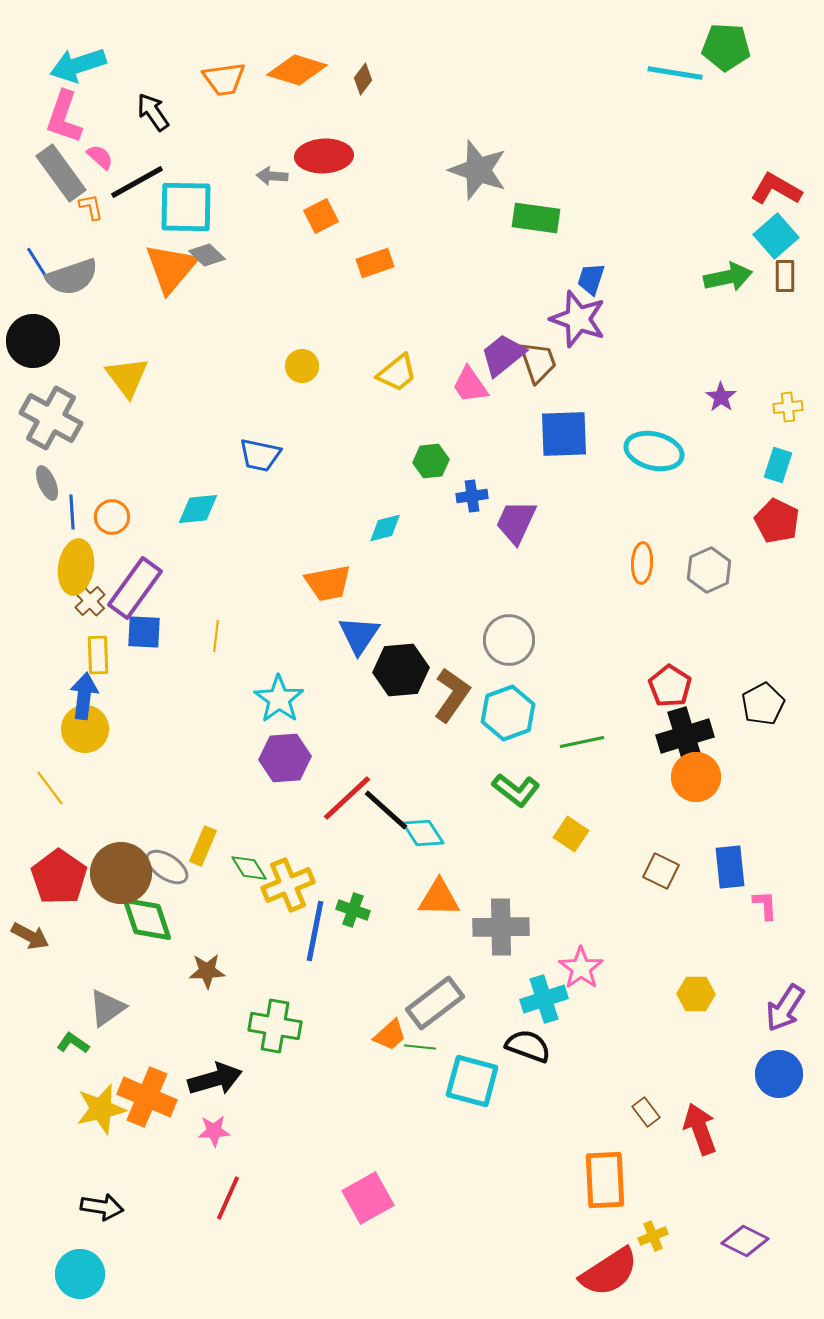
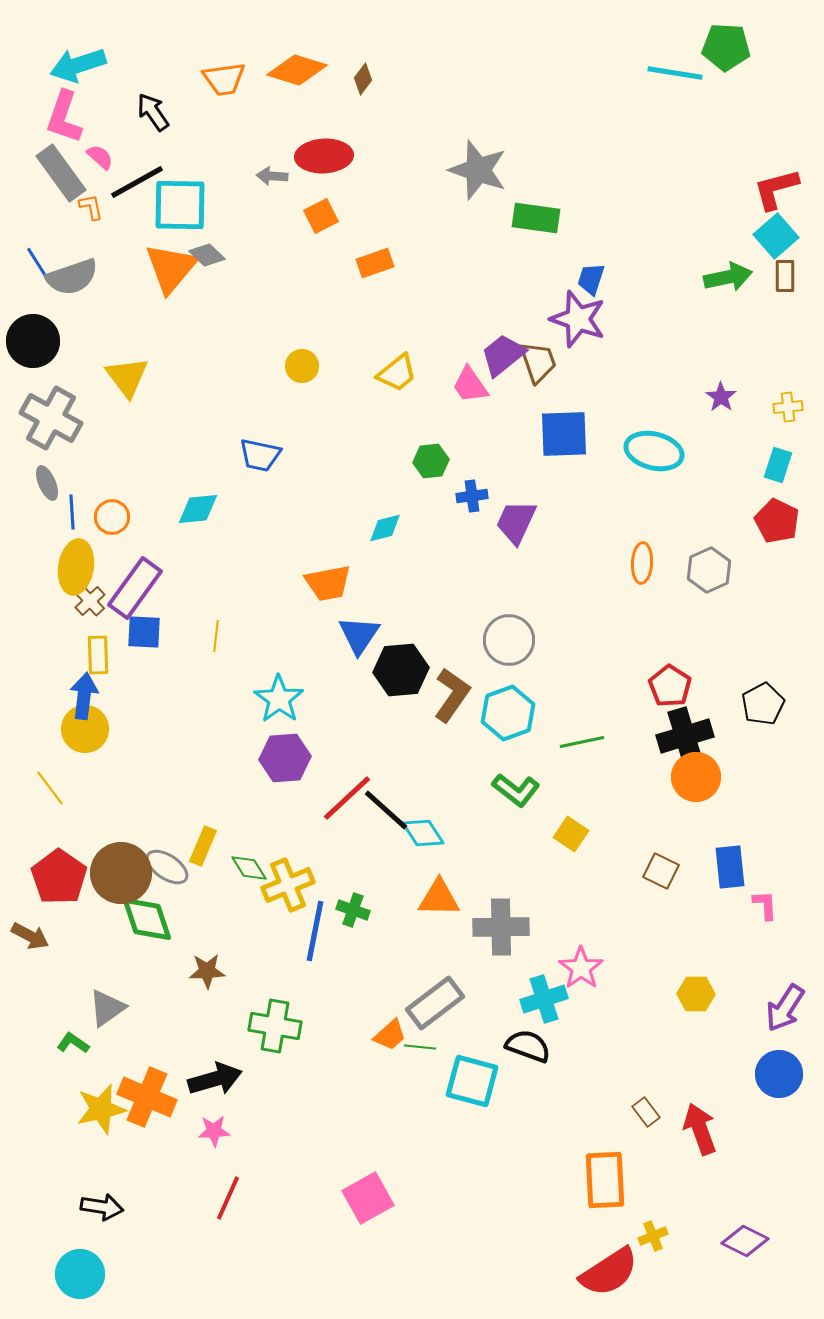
red L-shape at (776, 189): rotated 45 degrees counterclockwise
cyan square at (186, 207): moved 6 px left, 2 px up
